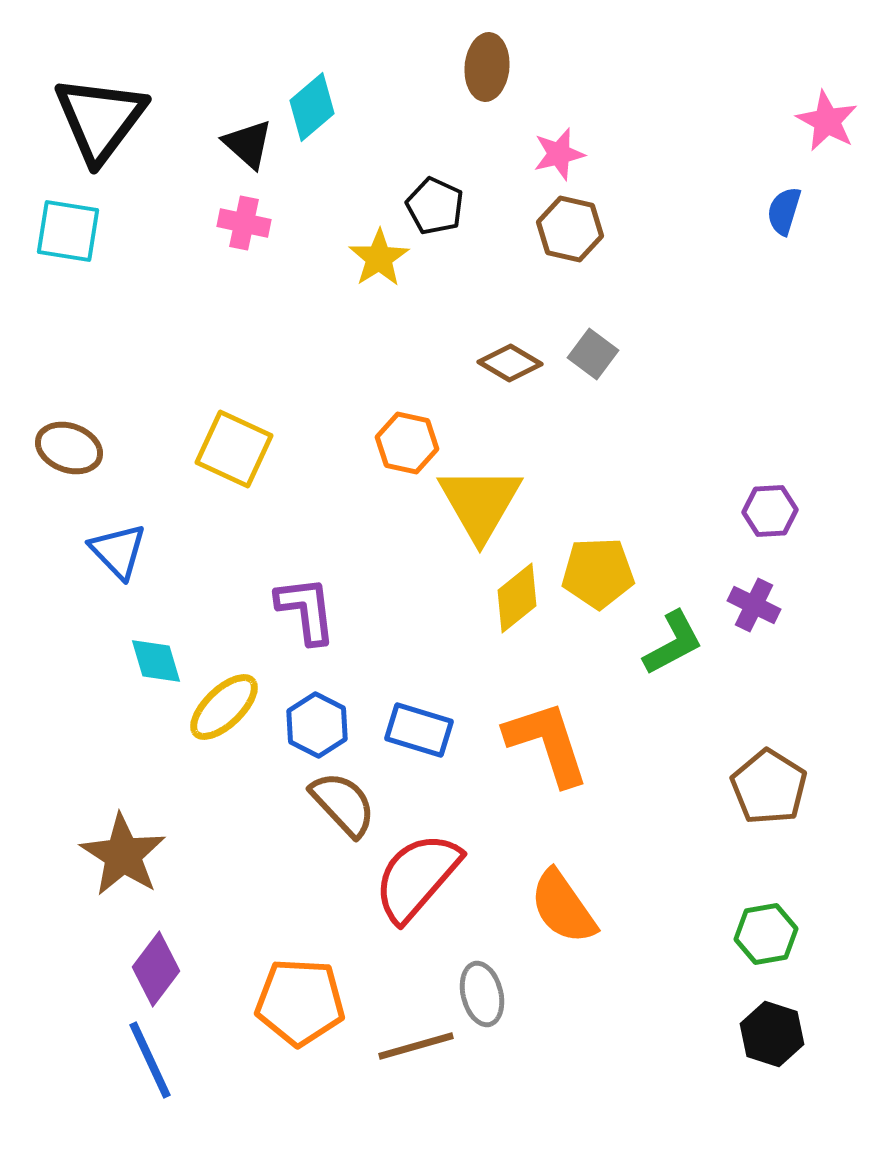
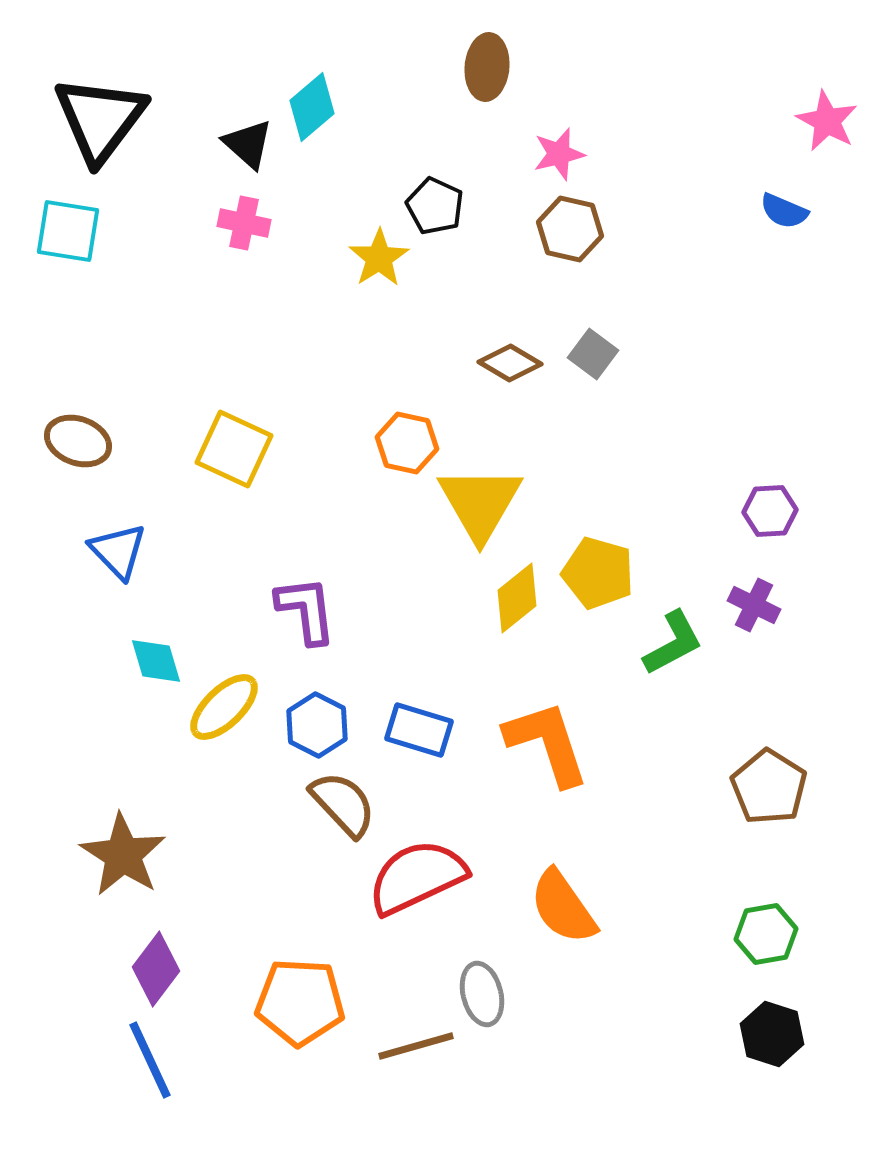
blue semicircle at (784, 211): rotated 84 degrees counterclockwise
brown ellipse at (69, 448): moved 9 px right, 7 px up
yellow pentagon at (598, 573): rotated 18 degrees clockwise
red semicircle at (417, 877): rotated 24 degrees clockwise
